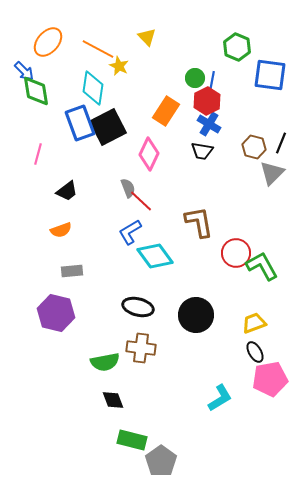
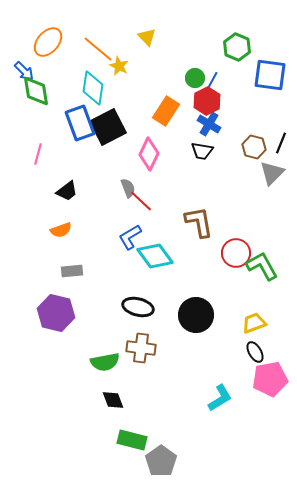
orange line at (98, 49): rotated 12 degrees clockwise
blue line at (212, 81): rotated 18 degrees clockwise
blue L-shape at (130, 232): moved 5 px down
